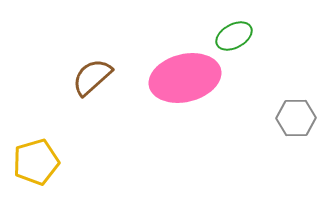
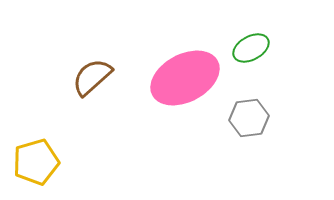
green ellipse: moved 17 px right, 12 px down
pink ellipse: rotated 14 degrees counterclockwise
gray hexagon: moved 47 px left; rotated 6 degrees counterclockwise
